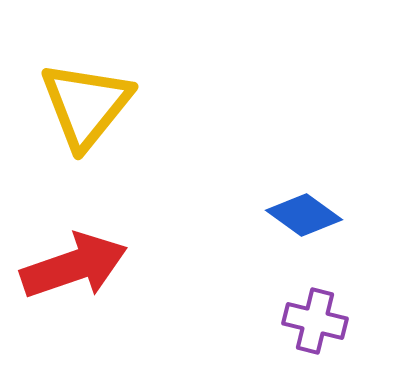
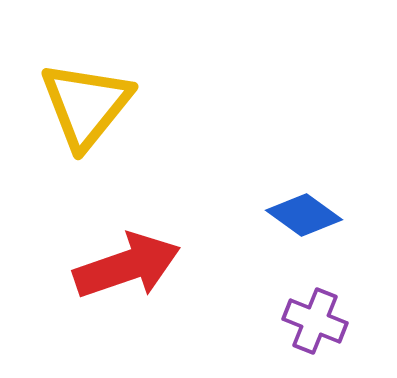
red arrow: moved 53 px right
purple cross: rotated 8 degrees clockwise
